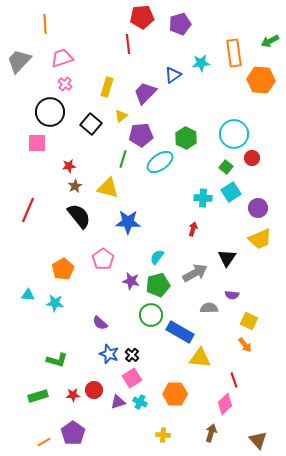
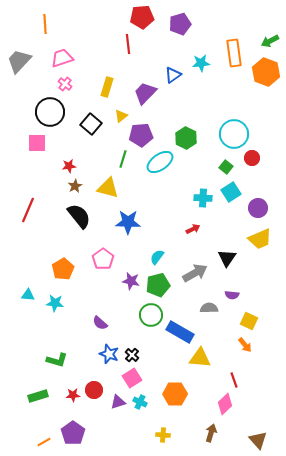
orange hexagon at (261, 80): moved 5 px right, 8 px up; rotated 16 degrees clockwise
red arrow at (193, 229): rotated 48 degrees clockwise
